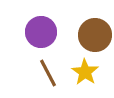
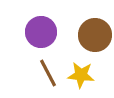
yellow star: moved 4 px left, 3 px down; rotated 28 degrees counterclockwise
